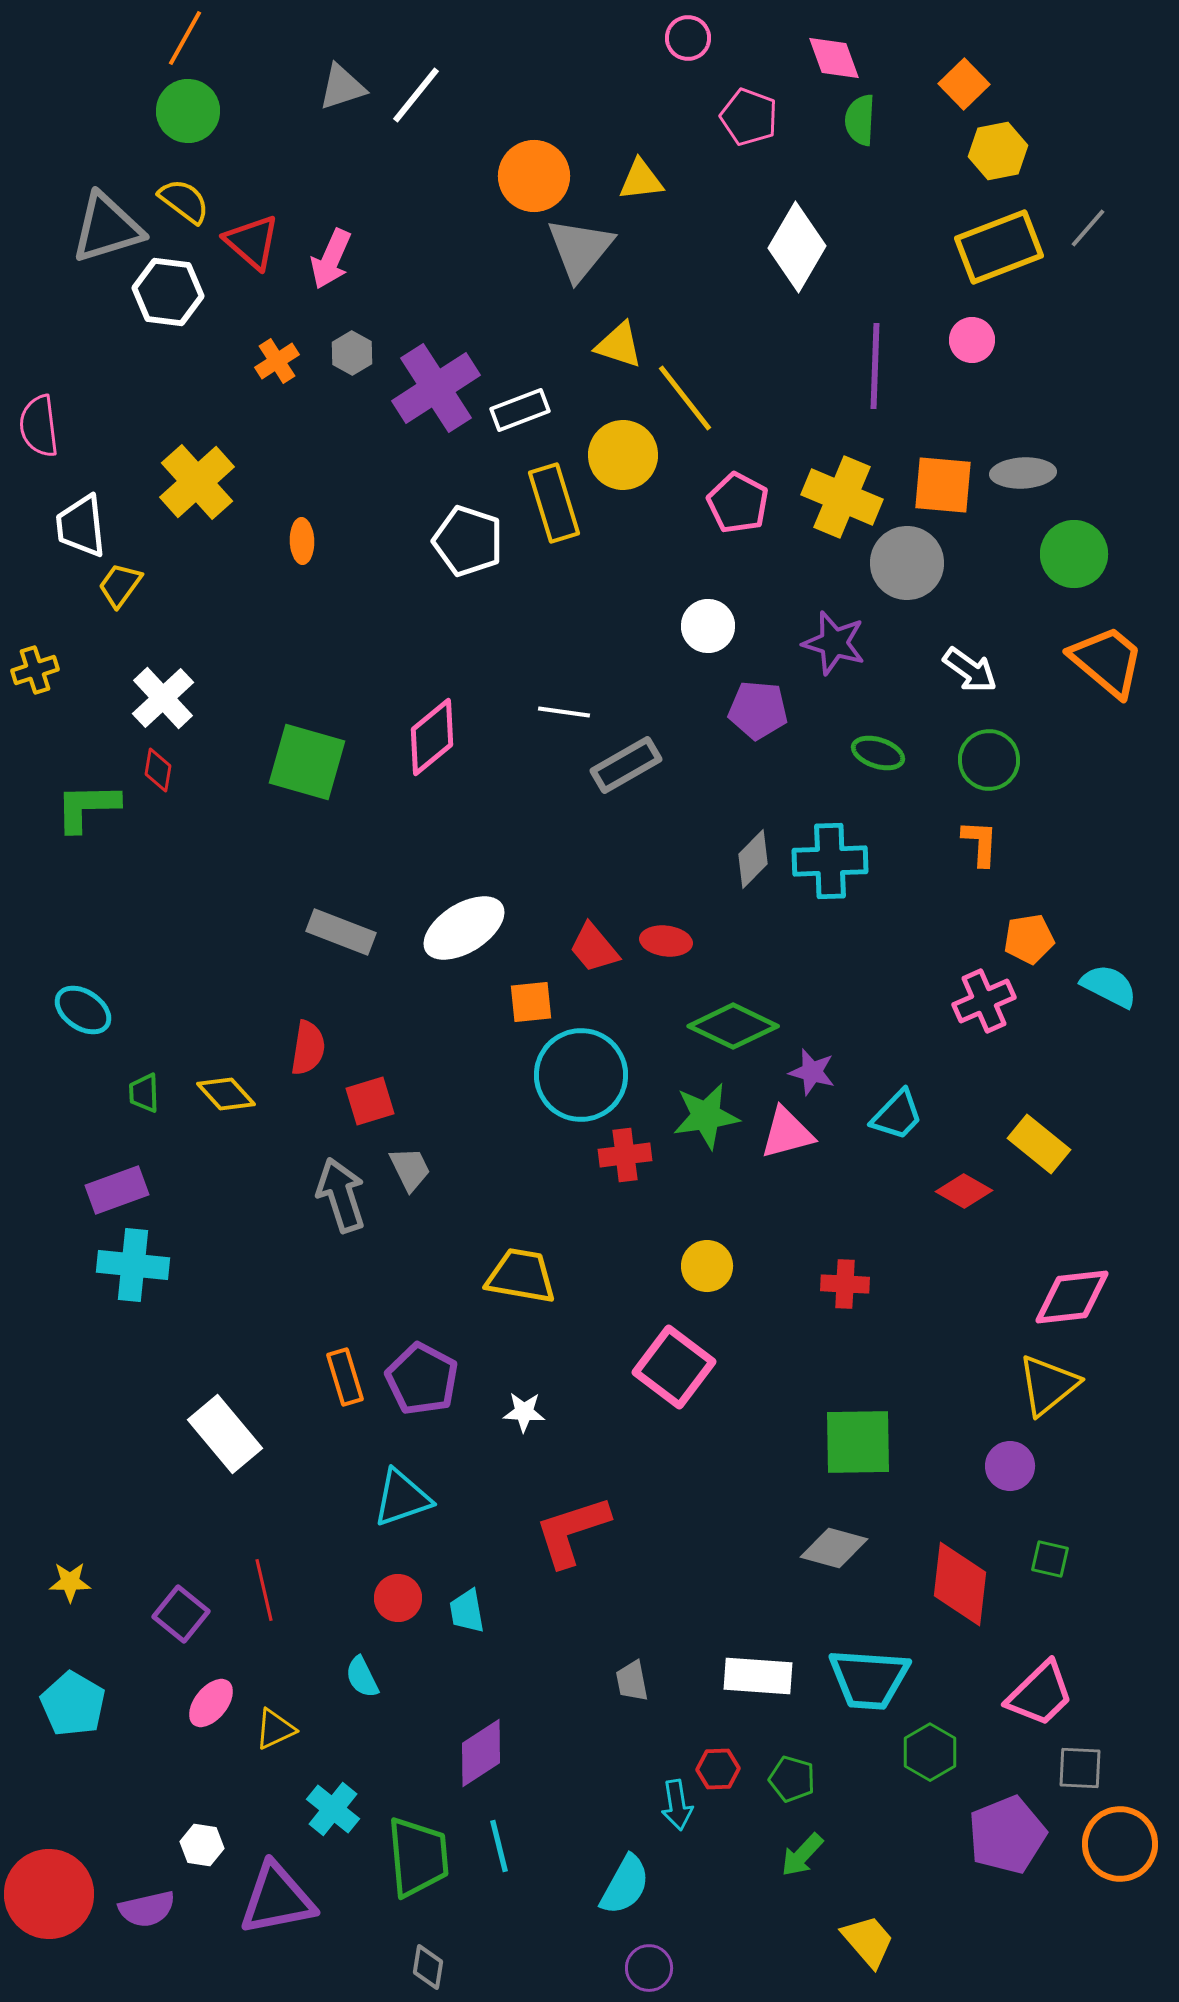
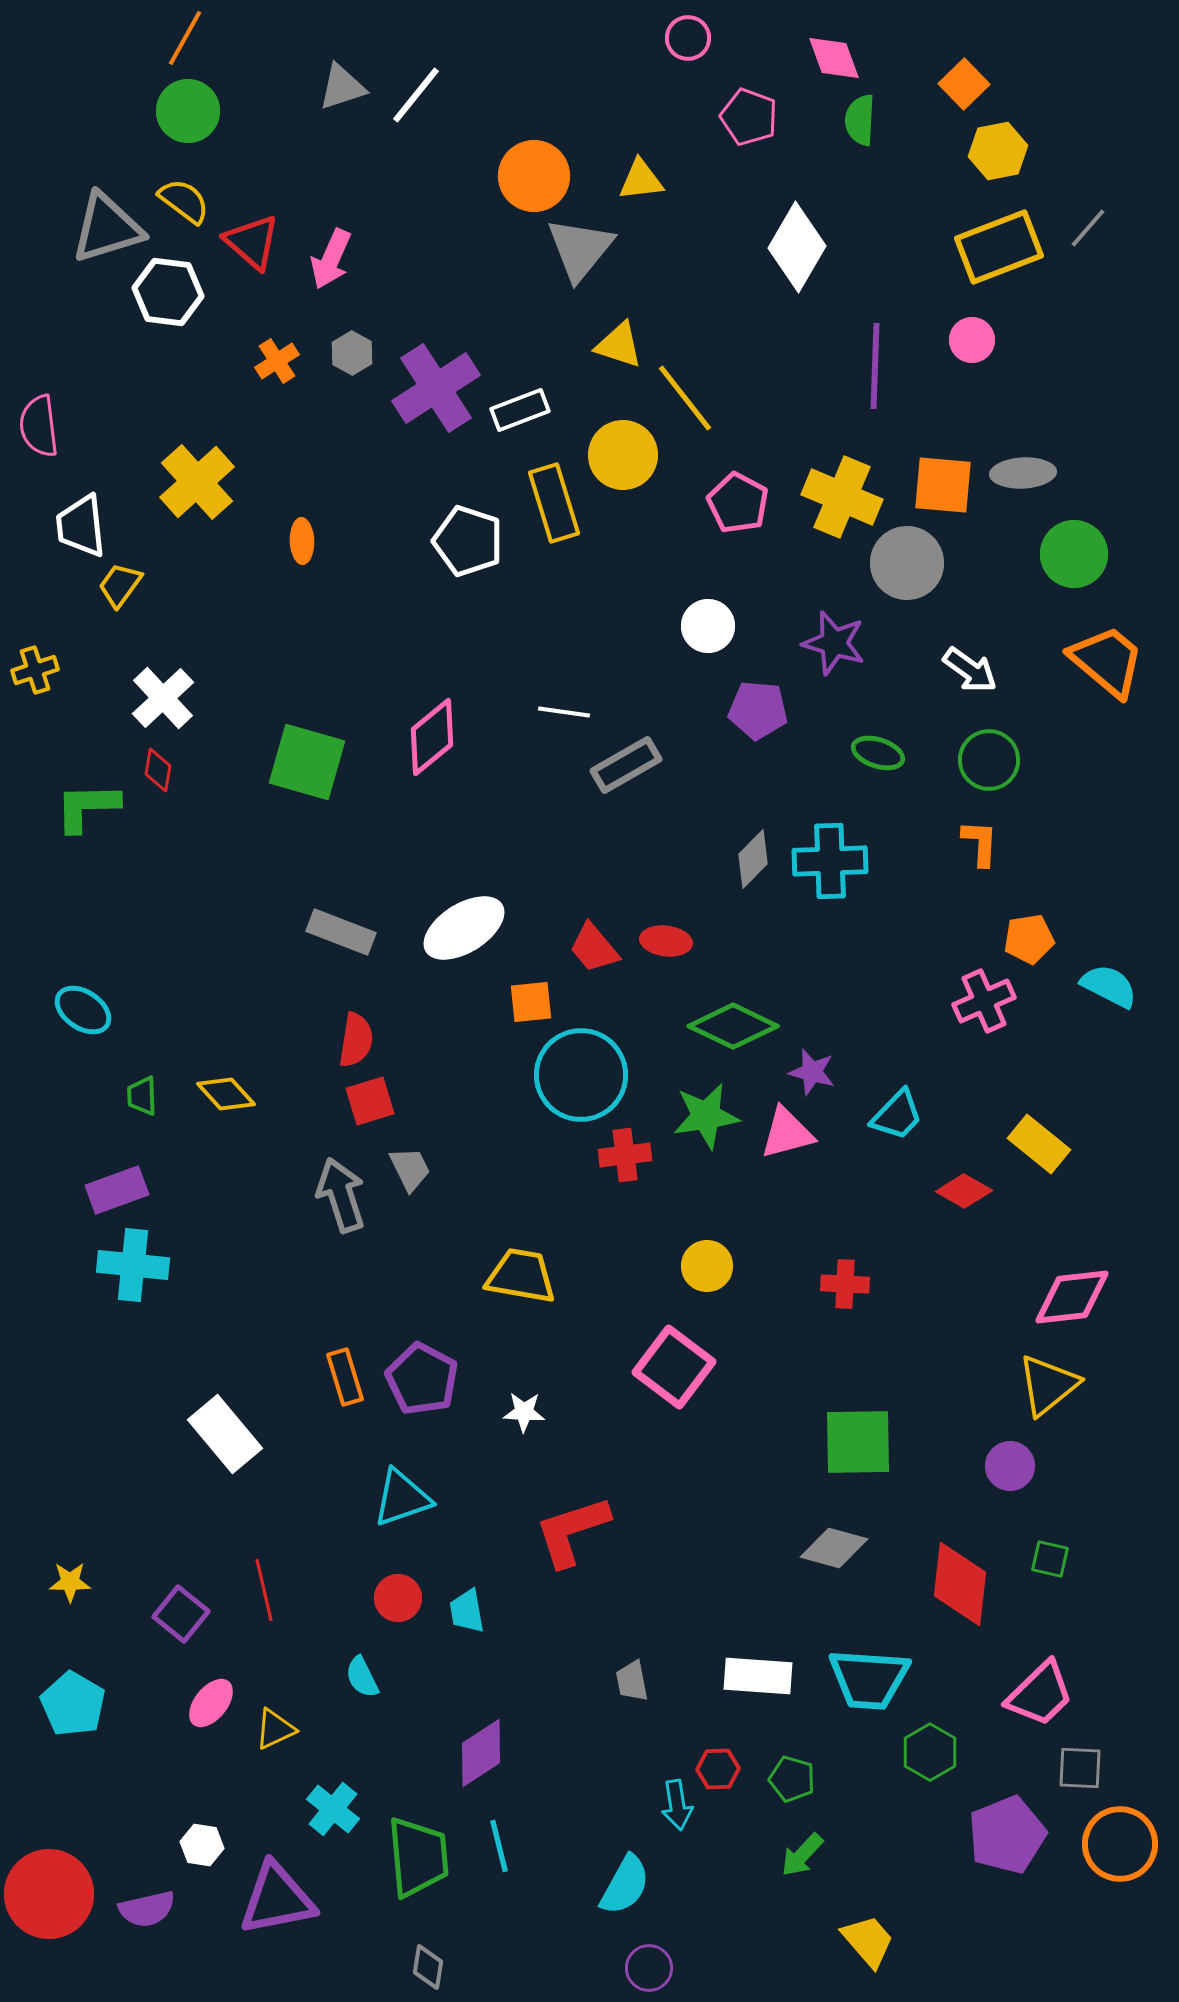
red semicircle at (308, 1048): moved 48 px right, 8 px up
green trapezoid at (144, 1093): moved 2 px left, 3 px down
